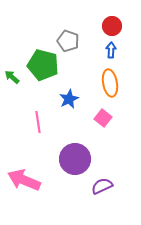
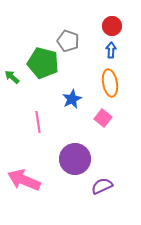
green pentagon: moved 2 px up
blue star: moved 3 px right
